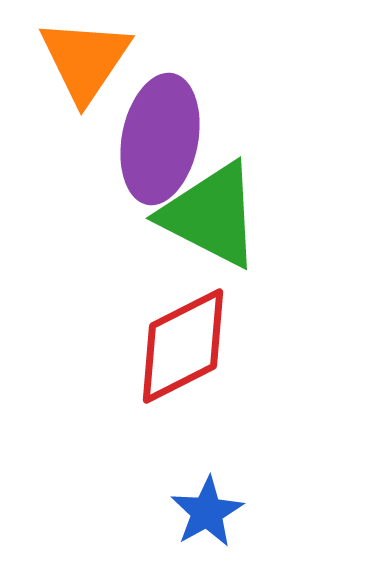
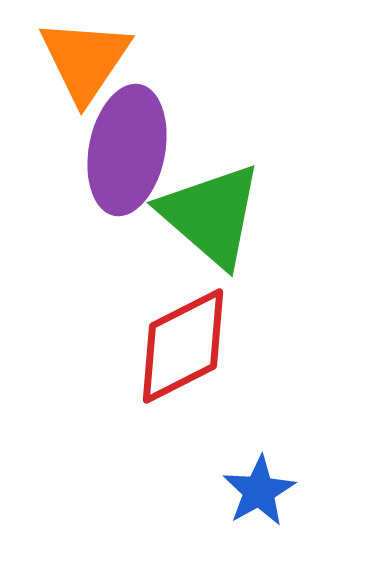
purple ellipse: moved 33 px left, 11 px down
green triangle: rotated 14 degrees clockwise
blue star: moved 52 px right, 21 px up
